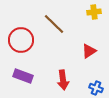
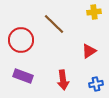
blue cross: moved 4 px up; rotated 32 degrees counterclockwise
